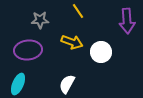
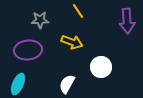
white circle: moved 15 px down
